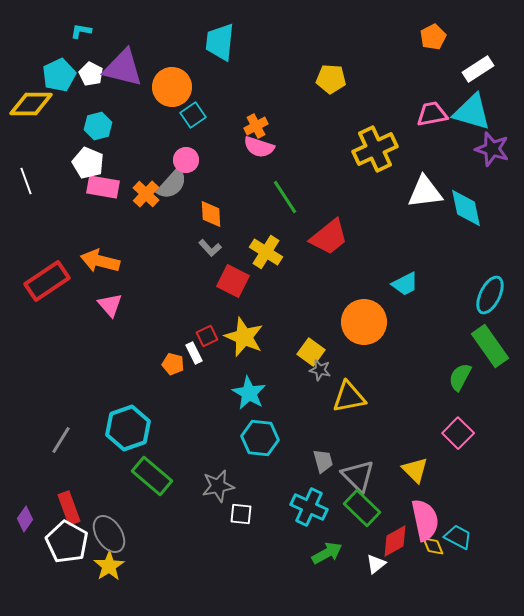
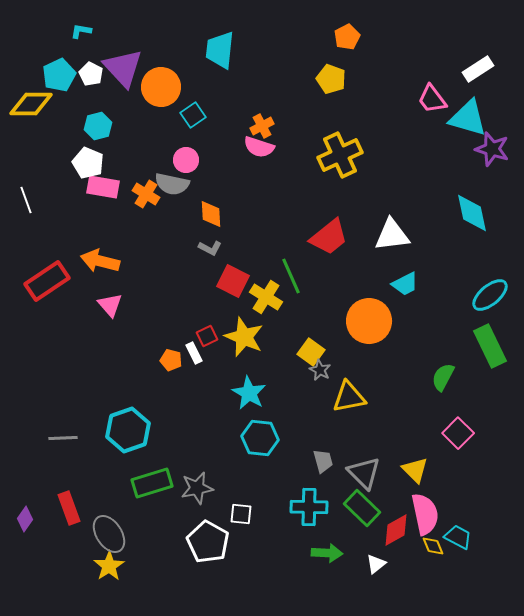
orange pentagon at (433, 37): moved 86 px left
cyan trapezoid at (220, 42): moved 8 px down
purple triangle at (123, 68): rotated 33 degrees clockwise
yellow pentagon at (331, 79): rotated 16 degrees clockwise
orange circle at (172, 87): moved 11 px left
cyan triangle at (472, 112): moved 4 px left, 6 px down
pink trapezoid at (432, 114): moved 15 px up; rotated 116 degrees counterclockwise
orange cross at (256, 126): moved 6 px right
yellow cross at (375, 149): moved 35 px left, 6 px down
white line at (26, 181): moved 19 px down
gray semicircle at (172, 184): rotated 60 degrees clockwise
white triangle at (425, 192): moved 33 px left, 43 px down
orange cross at (146, 194): rotated 12 degrees counterclockwise
green line at (285, 197): moved 6 px right, 79 px down; rotated 9 degrees clockwise
cyan diamond at (466, 208): moved 6 px right, 5 px down
gray L-shape at (210, 248): rotated 20 degrees counterclockwise
yellow cross at (266, 252): moved 45 px down
cyan ellipse at (490, 295): rotated 24 degrees clockwise
orange circle at (364, 322): moved 5 px right, 1 px up
green rectangle at (490, 346): rotated 9 degrees clockwise
orange pentagon at (173, 364): moved 2 px left, 4 px up
gray star at (320, 370): rotated 15 degrees clockwise
green semicircle at (460, 377): moved 17 px left
cyan hexagon at (128, 428): moved 2 px down
gray line at (61, 440): moved 2 px right, 2 px up; rotated 56 degrees clockwise
green rectangle at (152, 476): moved 7 px down; rotated 57 degrees counterclockwise
gray triangle at (358, 476): moved 6 px right, 3 px up
gray star at (218, 486): moved 21 px left, 2 px down
cyan cross at (309, 507): rotated 24 degrees counterclockwise
pink semicircle at (425, 520): moved 6 px up
red diamond at (395, 541): moved 1 px right, 11 px up
white pentagon at (67, 542): moved 141 px right
green arrow at (327, 553): rotated 32 degrees clockwise
